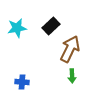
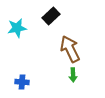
black rectangle: moved 10 px up
brown arrow: rotated 52 degrees counterclockwise
green arrow: moved 1 px right, 1 px up
